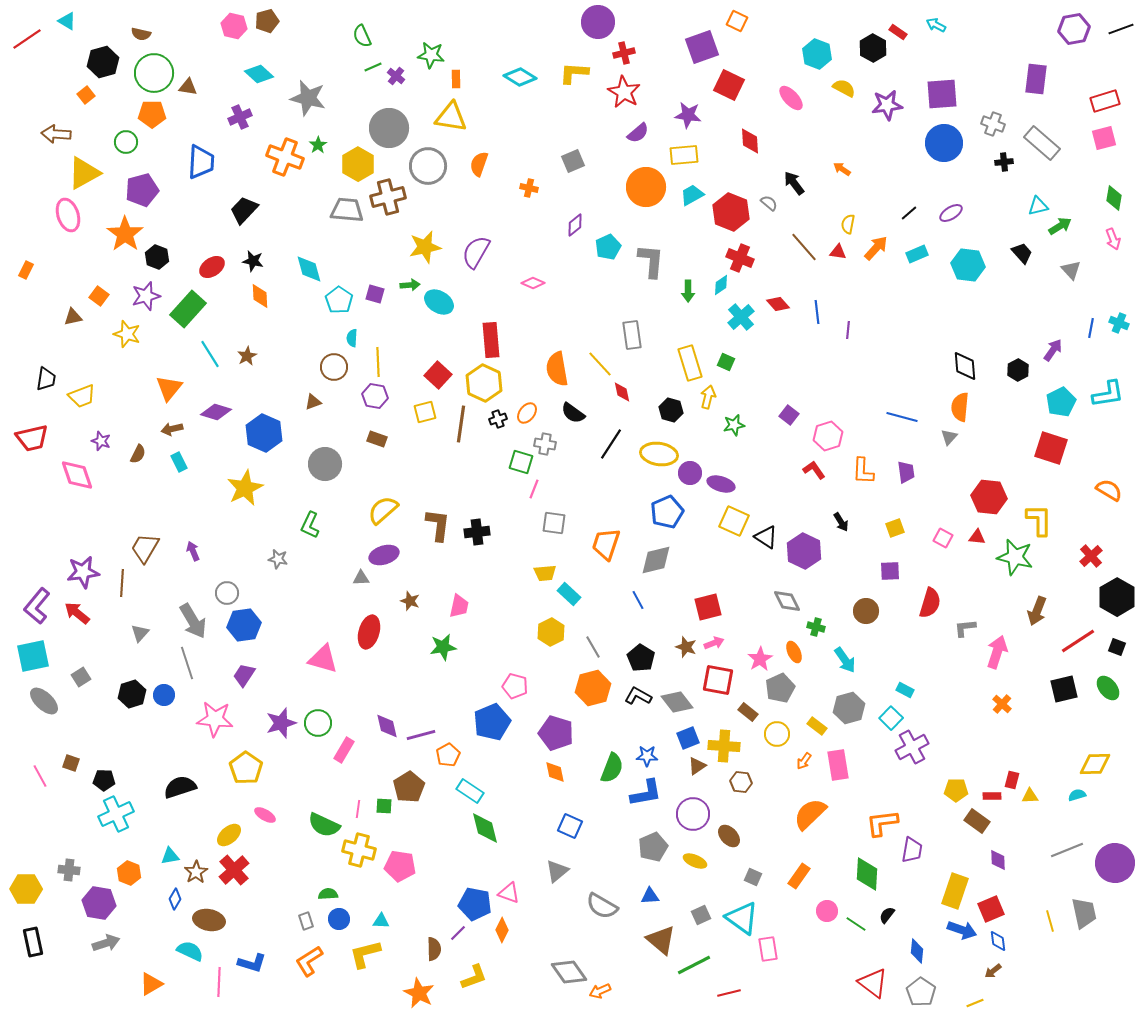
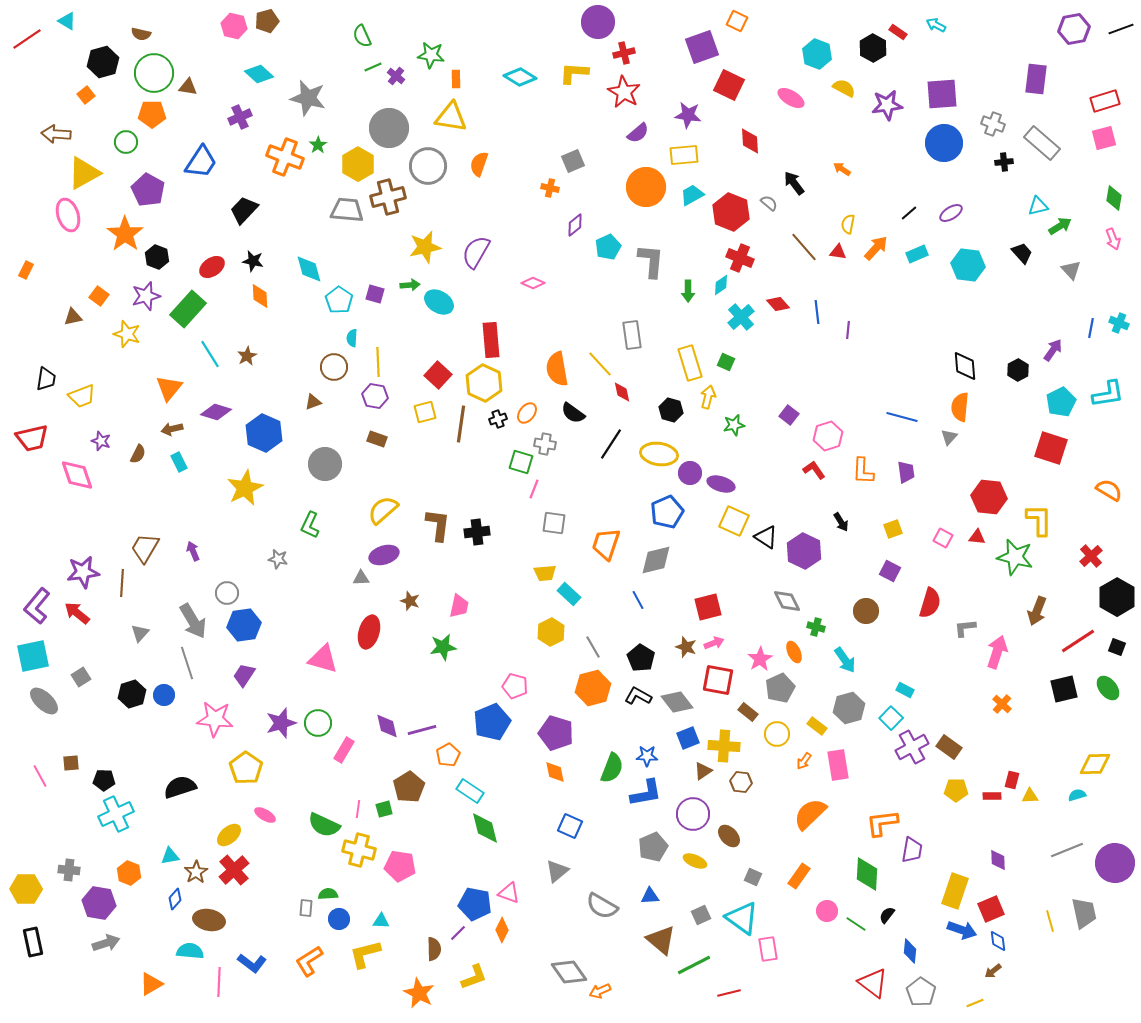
pink ellipse at (791, 98): rotated 16 degrees counterclockwise
blue trapezoid at (201, 162): rotated 30 degrees clockwise
orange cross at (529, 188): moved 21 px right
purple pentagon at (142, 190): moved 6 px right; rotated 28 degrees counterclockwise
yellow square at (895, 528): moved 2 px left, 1 px down
purple square at (890, 571): rotated 30 degrees clockwise
purple line at (421, 735): moved 1 px right, 5 px up
brown square at (71, 763): rotated 24 degrees counterclockwise
brown triangle at (697, 766): moved 6 px right, 5 px down
green square at (384, 806): moved 3 px down; rotated 18 degrees counterclockwise
brown rectangle at (977, 821): moved 28 px left, 74 px up
blue diamond at (175, 899): rotated 10 degrees clockwise
gray rectangle at (306, 921): moved 13 px up; rotated 24 degrees clockwise
cyan semicircle at (190, 951): rotated 20 degrees counterclockwise
blue diamond at (917, 951): moved 7 px left
blue L-shape at (252, 963): rotated 20 degrees clockwise
